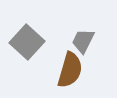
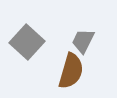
brown semicircle: moved 1 px right, 1 px down
